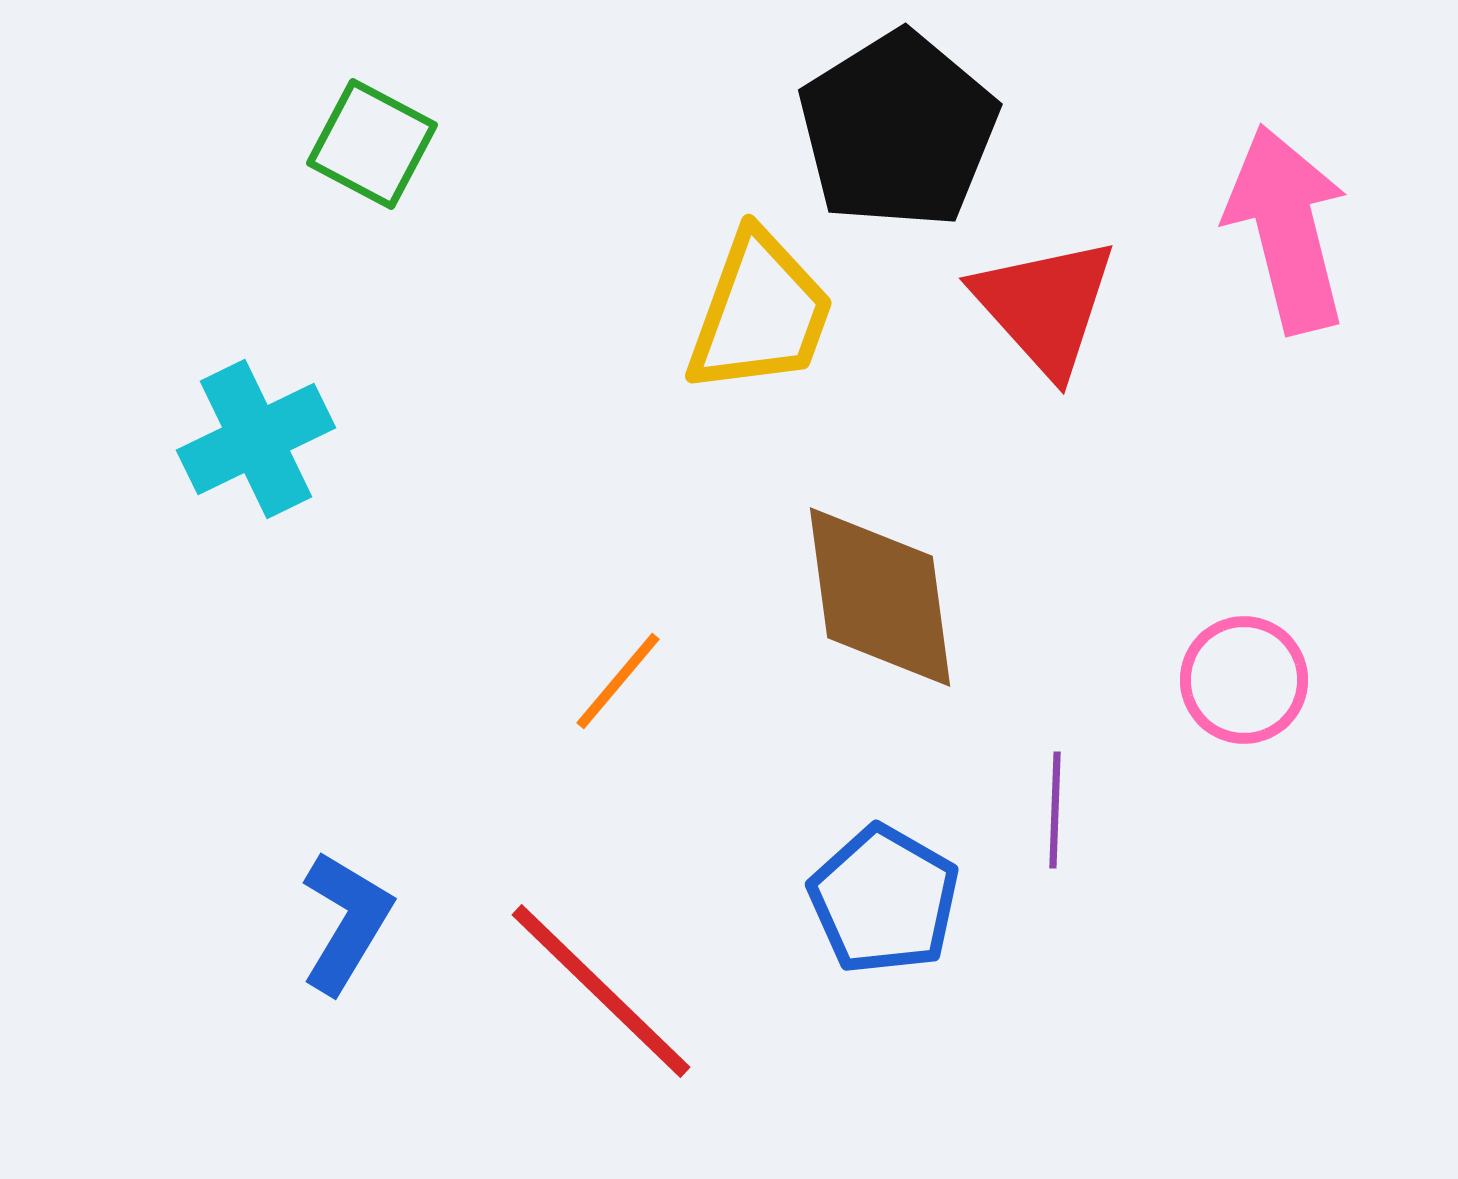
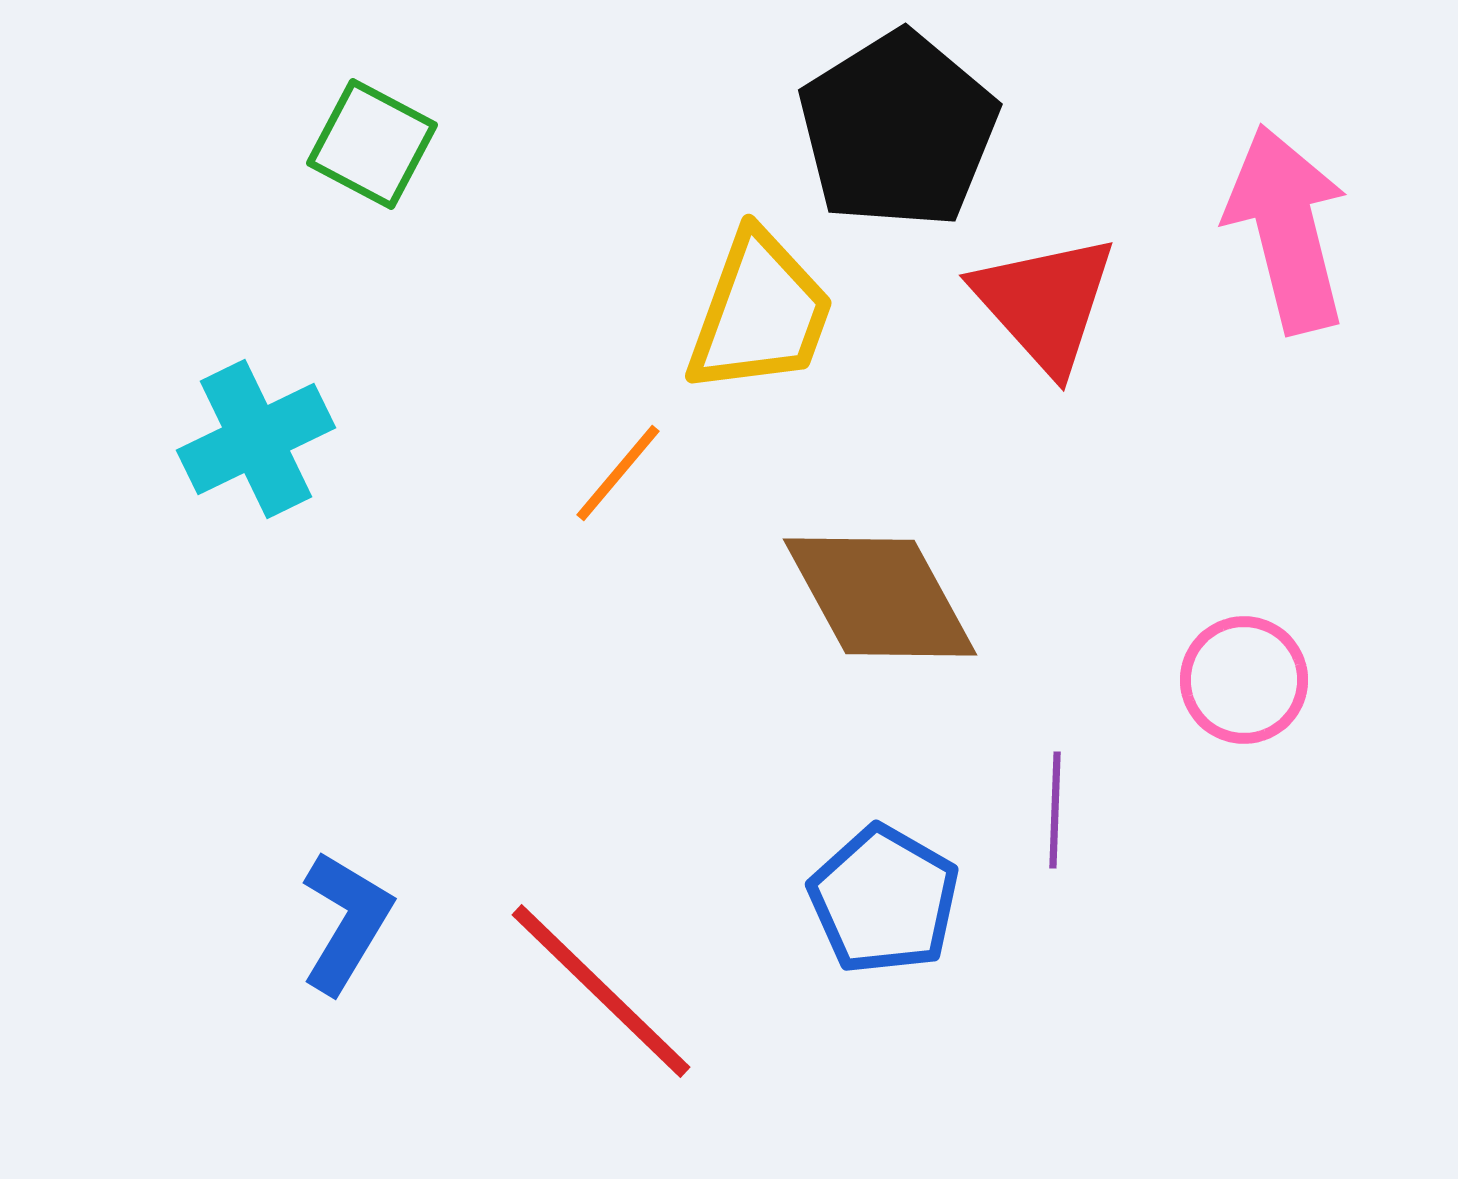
red triangle: moved 3 px up
brown diamond: rotated 21 degrees counterclockwise
orange line: moved 208 px up
